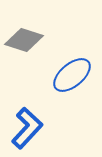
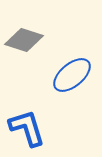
blue L-shape: rotated 60 degrees counterclockwise
